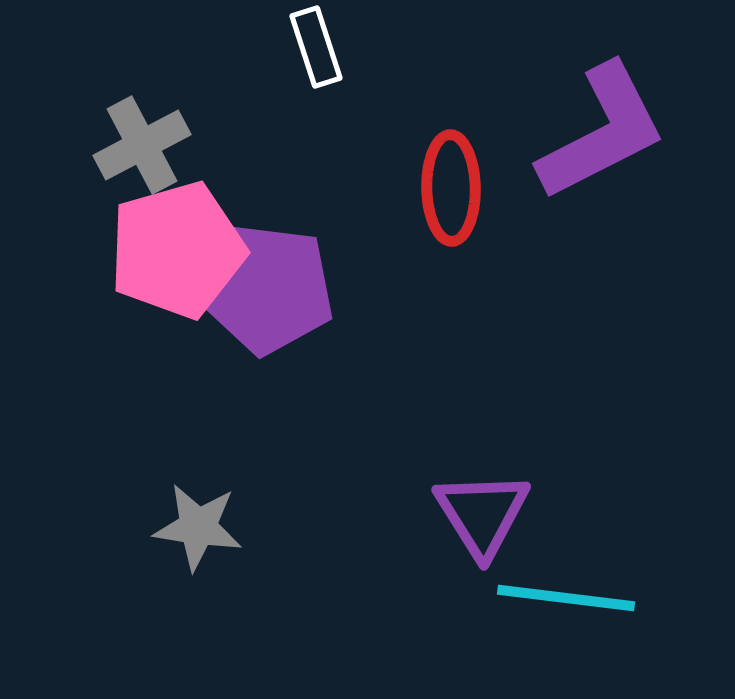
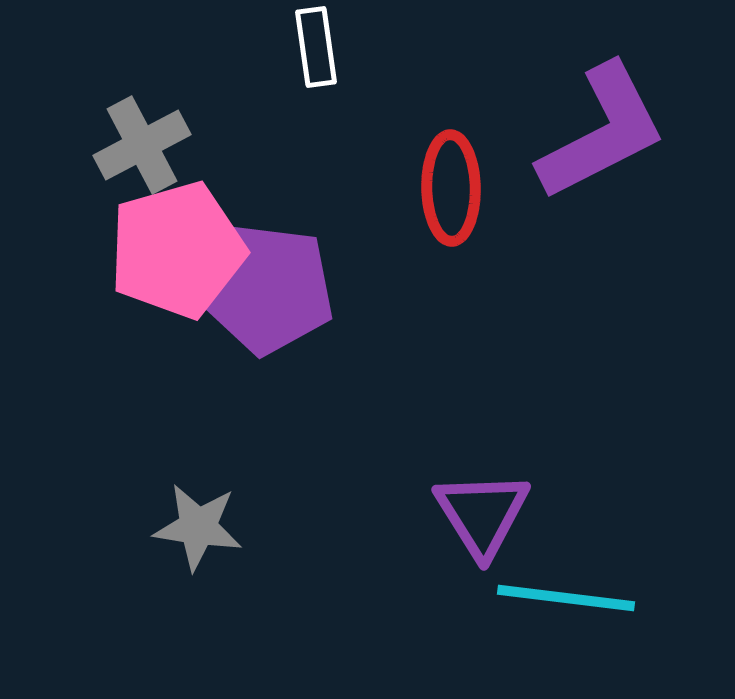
white rectangle: rotated 10 degrees clockwise
